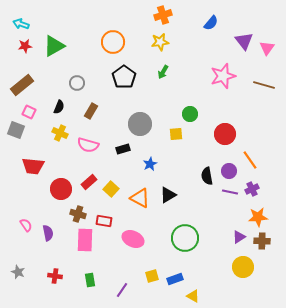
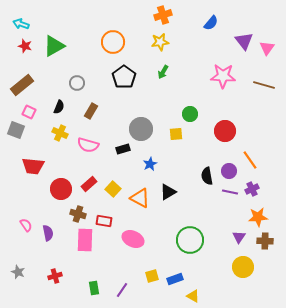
red star at (25, 46): rotated 24 degrees clockwise
pink star at (223, 76): rotated 20 degrees clockwise
gray circle at (140, 124): moved 1 px right, 5 px down
red circle at (225, 134): moved 3 px up
red rectangle at (89, 182): moved 2 px down
yellow square at (111, 189): moved 2 px right
black triangle at (168, 195): moved 3 px up
purple triangle at (239, 237): rotated 24 degrees counterclockwise
green circle at (185, 238): moved 5 px right, 2 px down
brown cross at (262, 241): moved 3 px right
red cross at (55, 276): rotated 24 degrees counterclockwise
green rectangle at (90, 280): moved 4 px right, 8 px down
